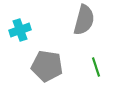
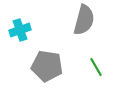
green line: rotated 12 degrees counterclockwise
